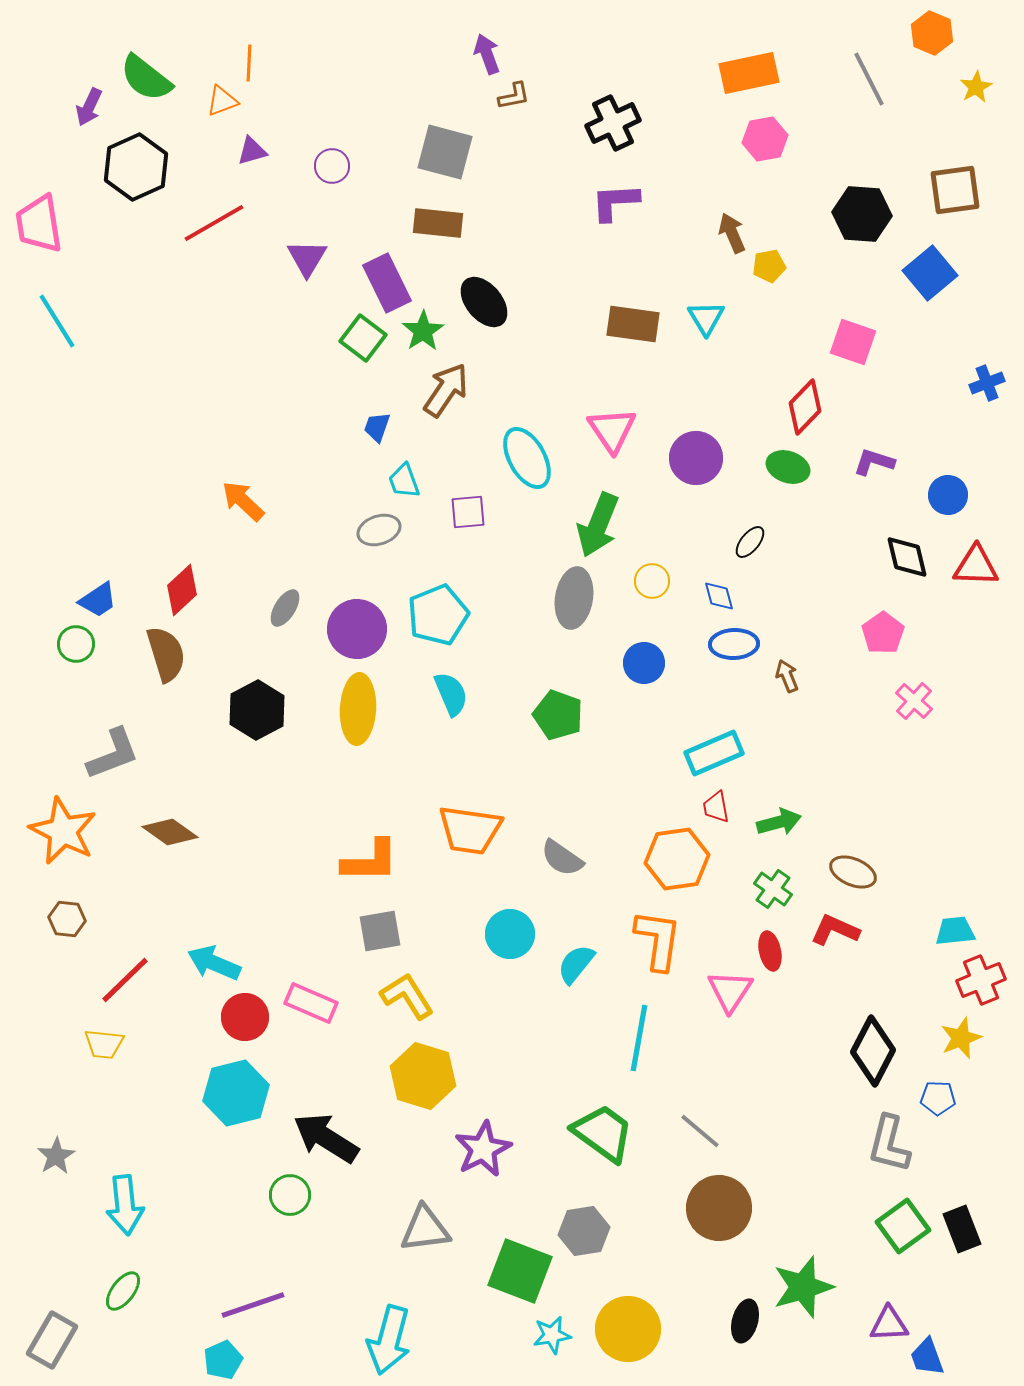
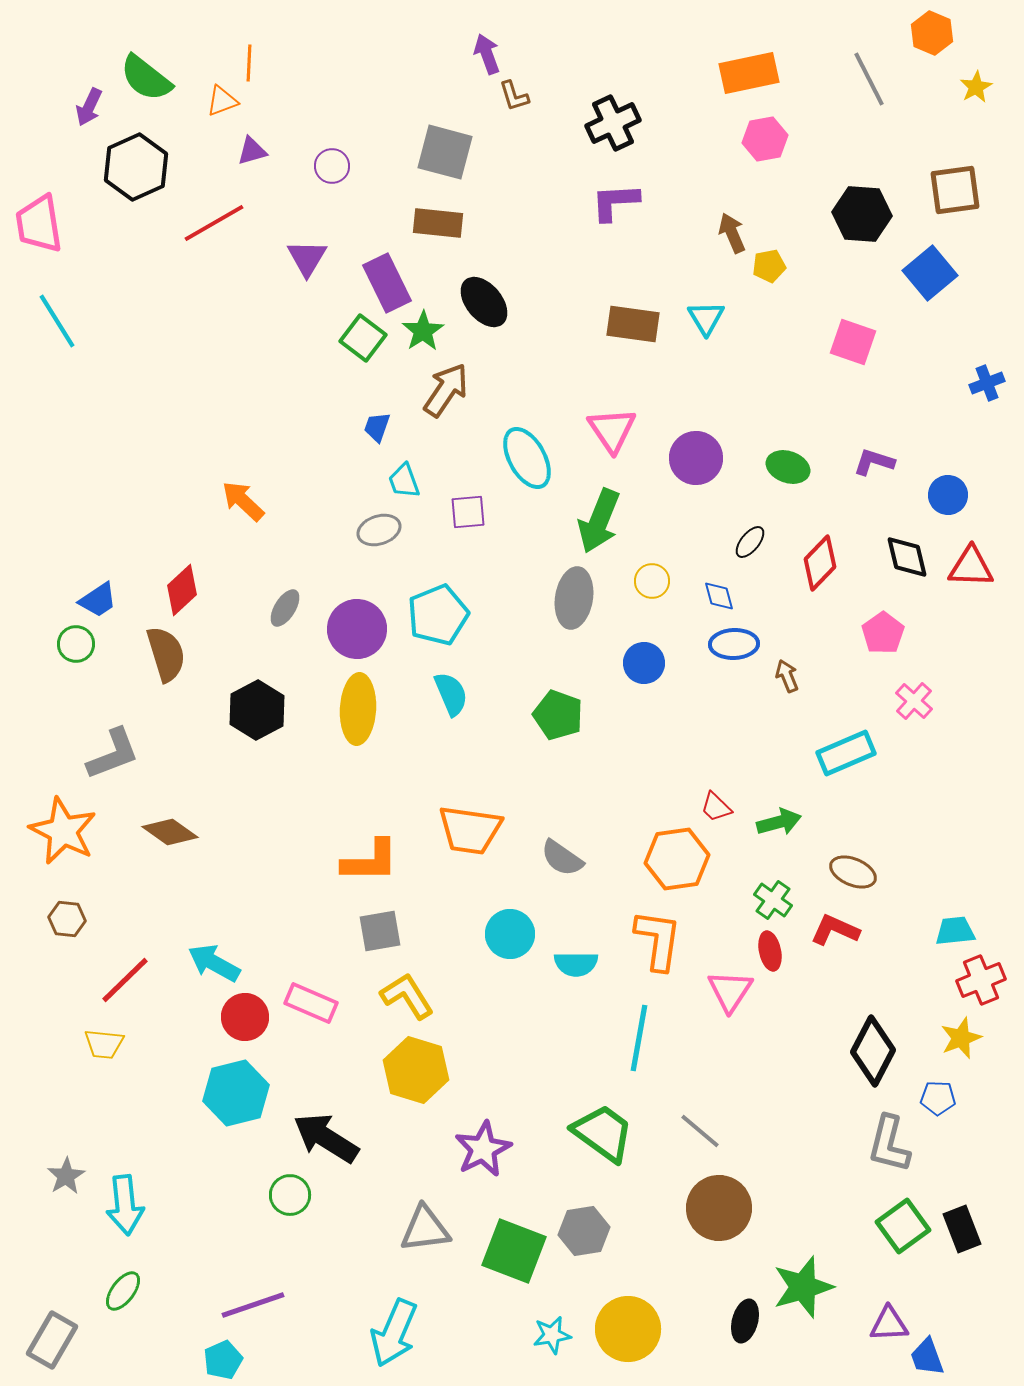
brown L-shape at (514, 96): rotated 84 degrees clockwise
red diamond at (805, 407): moved 15 px right, 156 px down
green arrow at (598, 525): moved 1 px right, 4 px up
red triangle at (976, 566): moved 5 px left, 1 px down
cyan rectangle at (714, 753): moved 132 px right
red trapezoid at (716, 807): rotated 36 degrees counterclockwise
green cross at (773, 889): moved 11 px down
cyan arrow at (214, 963): rotated 6 degrees clockwise
cyan semicircle at (576, 964): rotated 129 degrees counterclockwise
yellow hexagon at (423, 1076): moved 7 px left, 6 px up
gray star at (56, 1156): moved 10 px right, 20 px down
green square at (520, 1271): moved 6 px left, 20 px up
cyan arrow at (389, 1340): moved 5 px right, 7 px up; rotated 8 degrees clockwise
